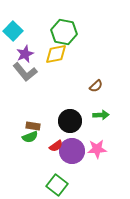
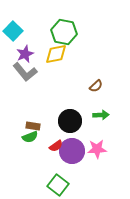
green square: moved 1 px right
